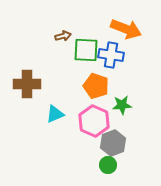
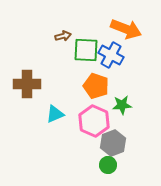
blue cross: rotated 20 degrees clockwise
